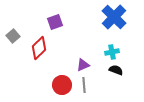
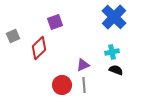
gray square: rotated 16 degrees clockwise
